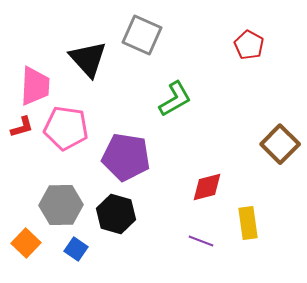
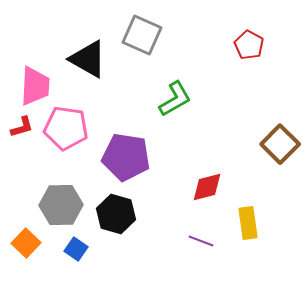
black triangle: rotated 18 degrees counterclockwise
